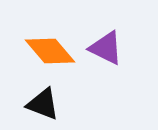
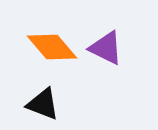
orange diamond: moved 2 px right, 4 px up
